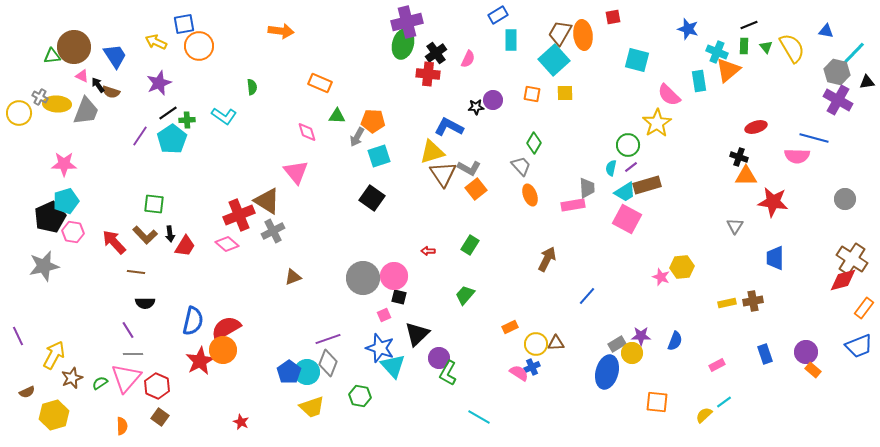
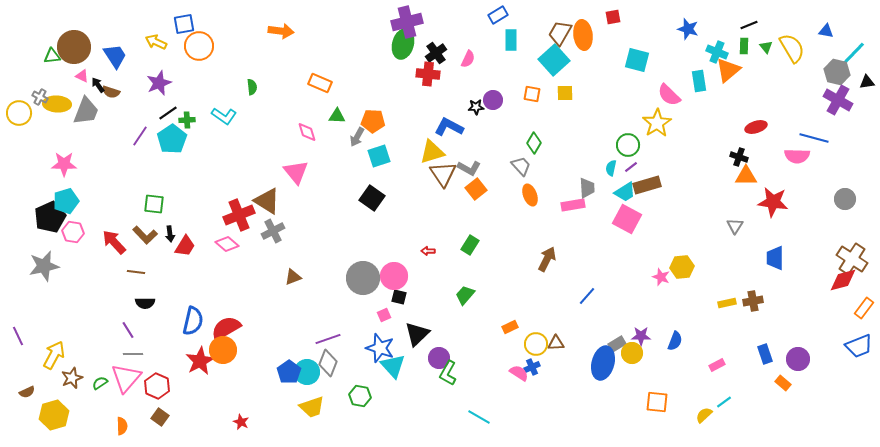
purple circle at (806, 352): moved 8 px left, 7 px down
orange rectangle at (813, 370): moved 30 px left, 13 px down
blue ellipse at (607, 372): moved 4 px left, 9 px up
